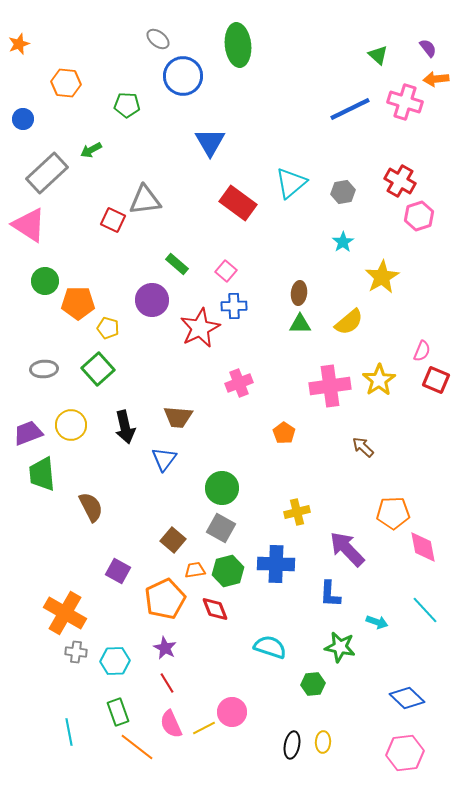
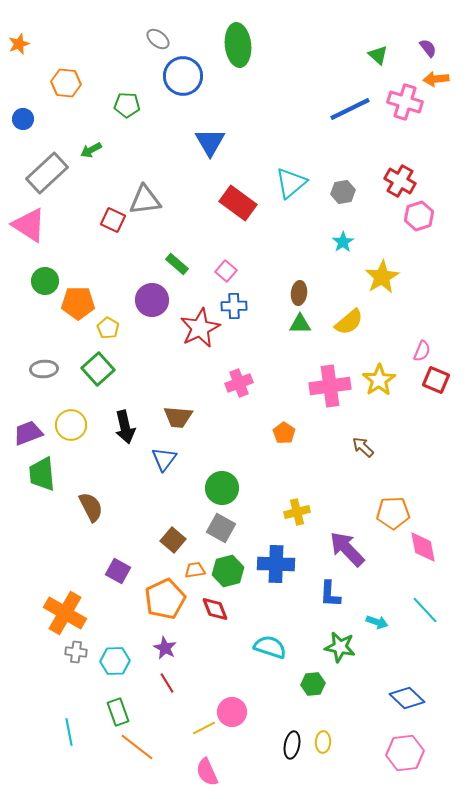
yellow pentagon at (108, 328): rotated 15 degrees clockwise
pink semicircle at (171, 724): moved 36 px right, 48 px down
